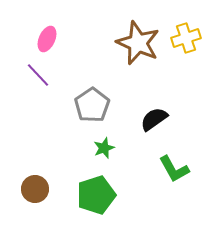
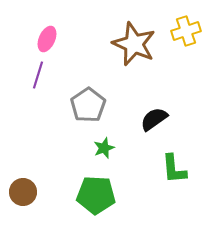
yellow cross: moved 7 px up
brown star: moved 4 px left, 1 px down
purple line: rotated 60 degrees clockwise
gray pentagon: moved 4 px left
green L-shape: rotated 24 degrees clockwise
brown circle: moved 12 px left, 3 px down
green pentagon: rotated 21 degrees clockwise
